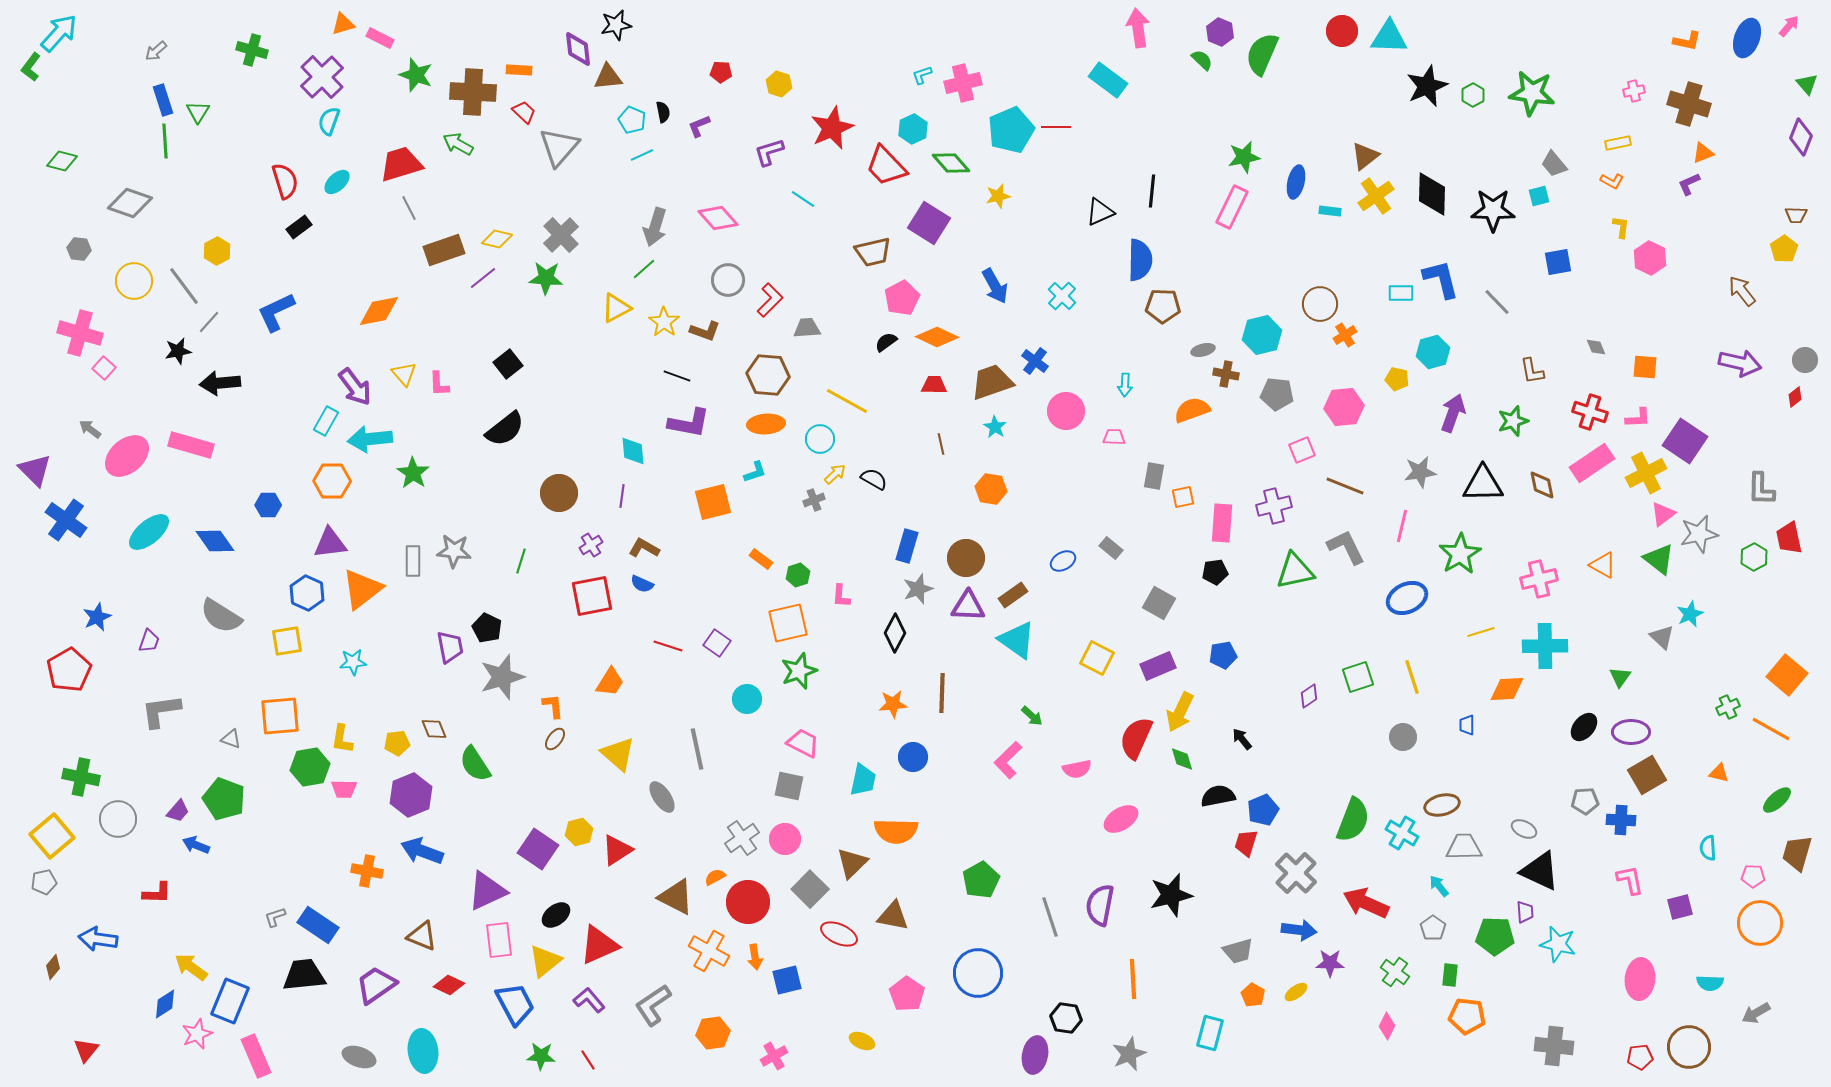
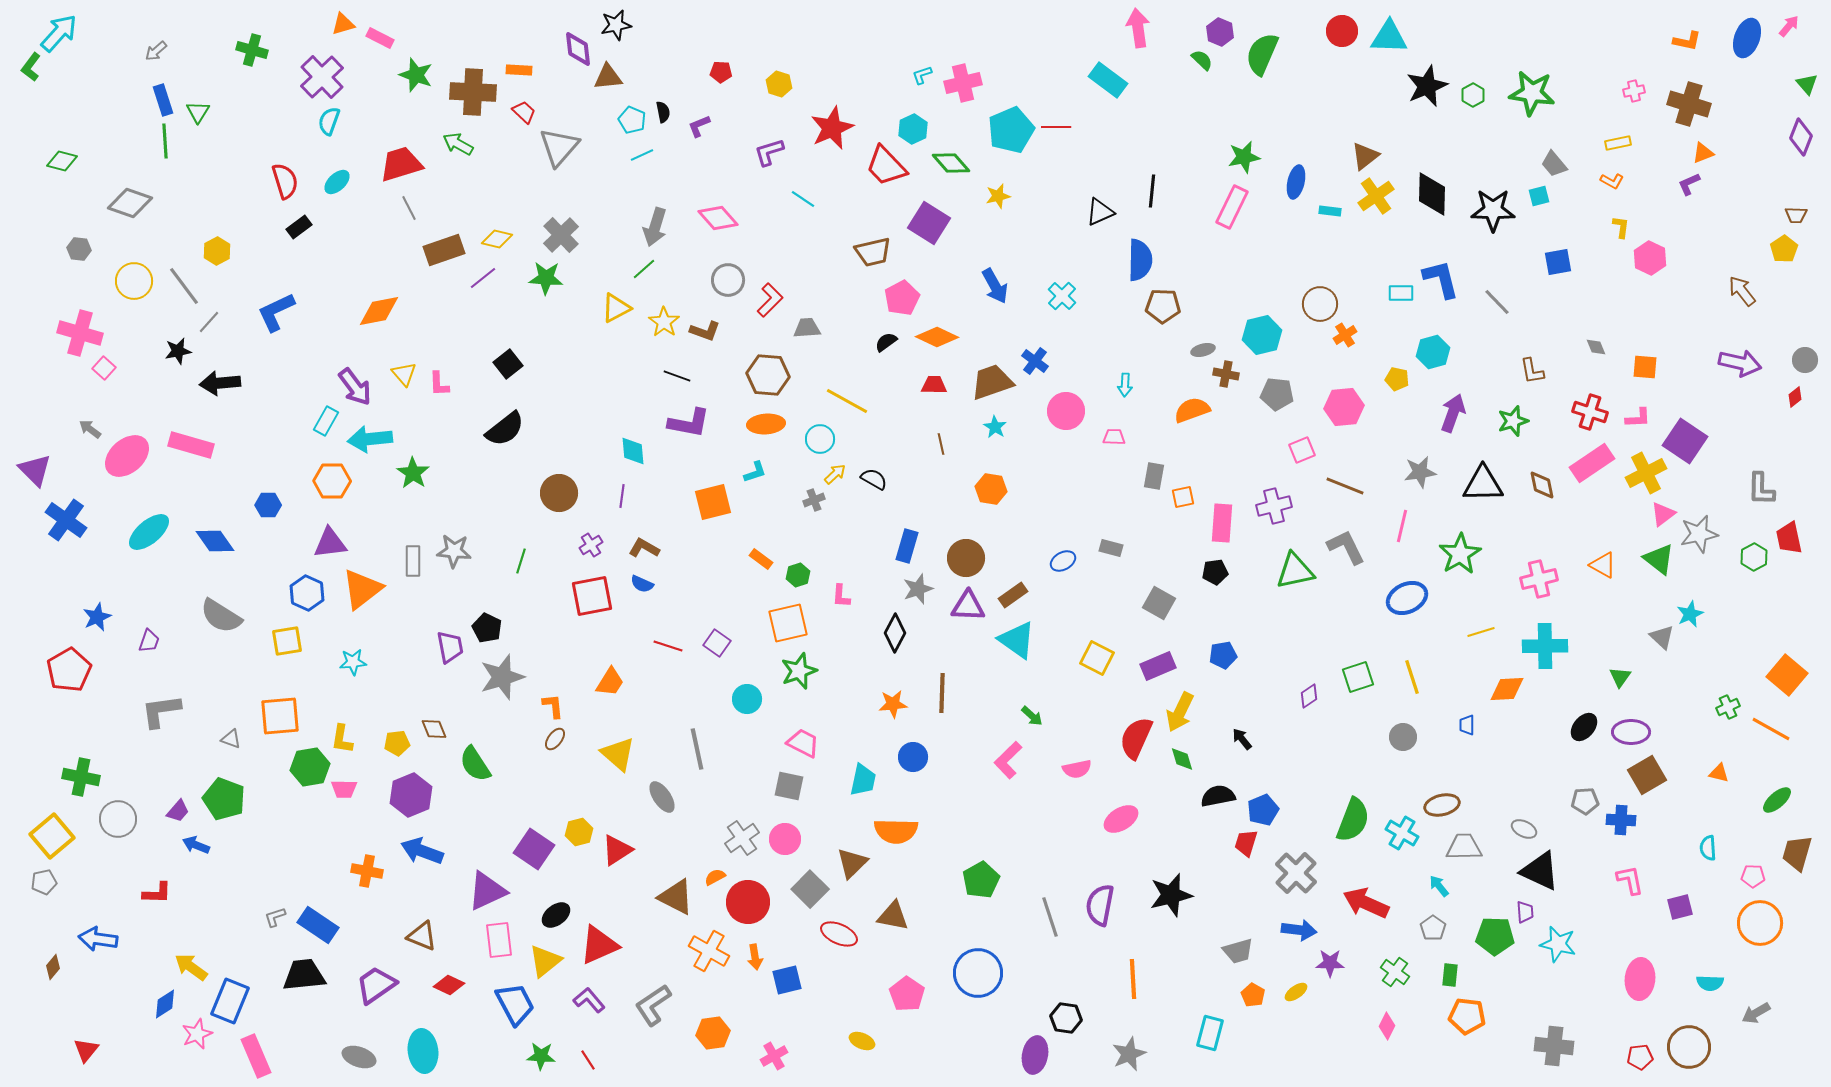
gray rectangle at (1111, 548): rotated 25 degrees counterclockwise
purple square at (538, 849): moved 4 px left
